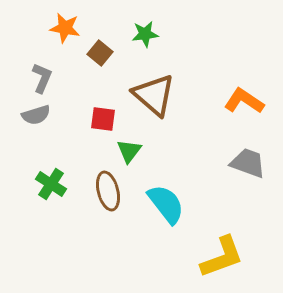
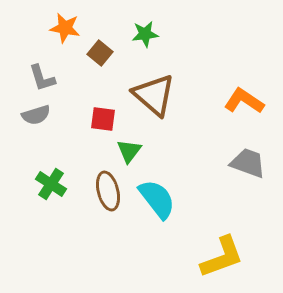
gray L-shape: rotated 140 degrees clockwise
cyan semicircle: moved 9 px left, 5 px up
